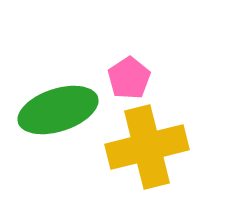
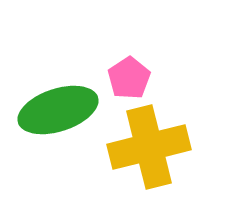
yellow cross: moved 2 px right
